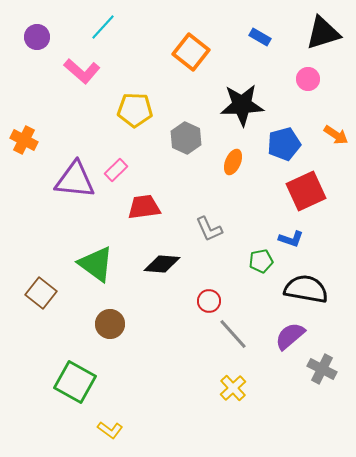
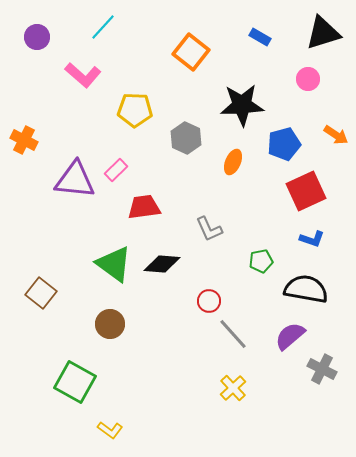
pink L-shape: moved 1 px right, 4 px down
blue L-shape: moved 21 px right
green triangle: moved 18 px right
